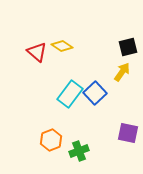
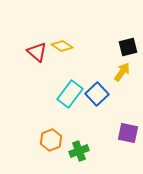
blue square: moved 2 px right, 1 px down
